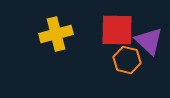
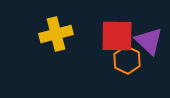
red square: moved 6 px down
orange hexagon: rotated 12 degrees clockwise
